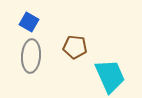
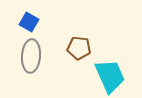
brown pentagon: moved 4 px right, 1 px down
